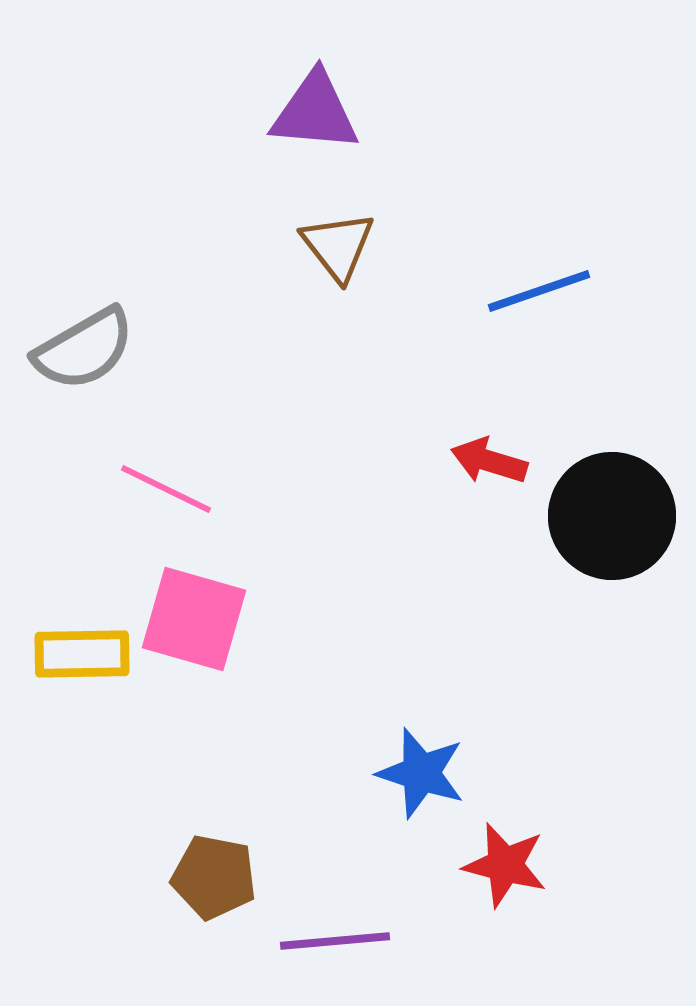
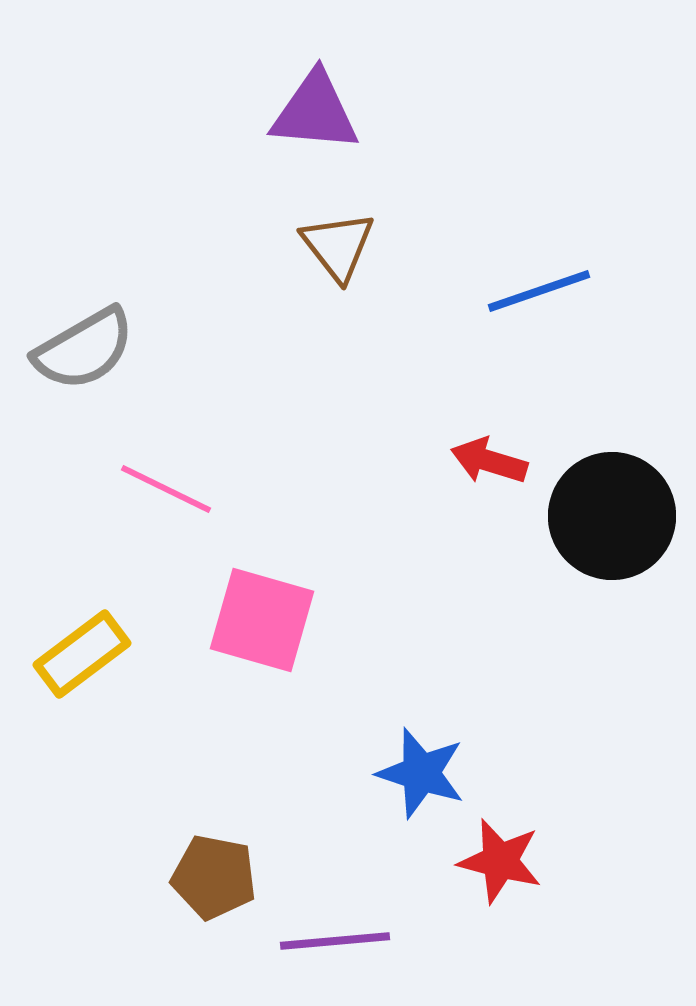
pink square: moved 68 px right, 1 px down
yellow rectangle: rotated 36 degrees counterclockwise
red star: moved 5 px left, 4 px up
